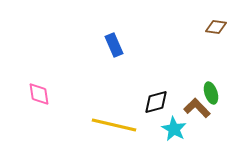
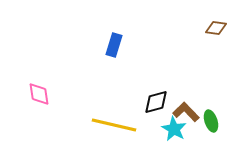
brown diamond: moved 1 px down
blue rectangle: rotated 40 degrees clockwise
green ellipse: moved 28 px down
brown L-shape: moved 11 px left, 4 px down
